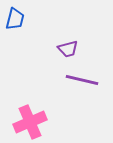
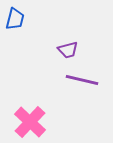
purple trapezoid: moved 1 px down
pink cross: rotated 24 degrees counterclockwise
